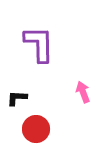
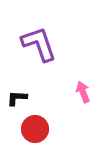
purple L-shape: rotated 18 degrees counterclockwise
red circle: moved 1 px left
